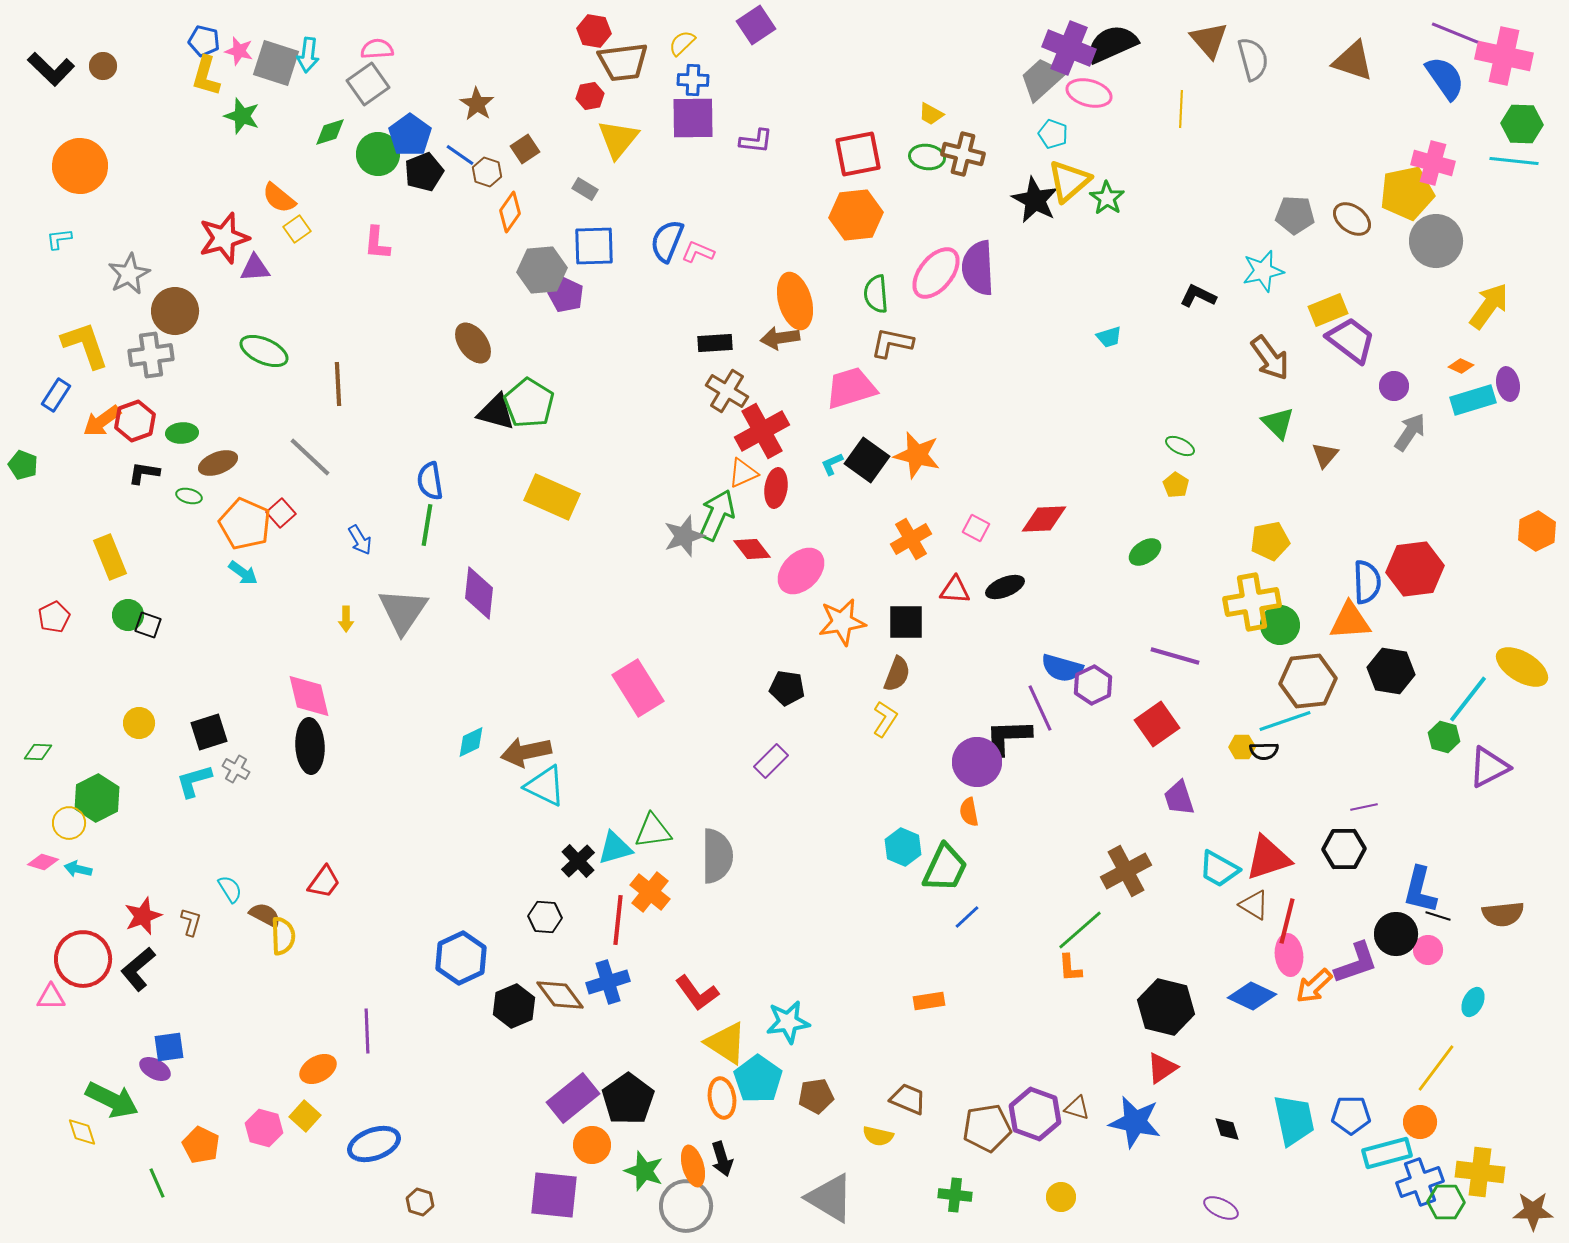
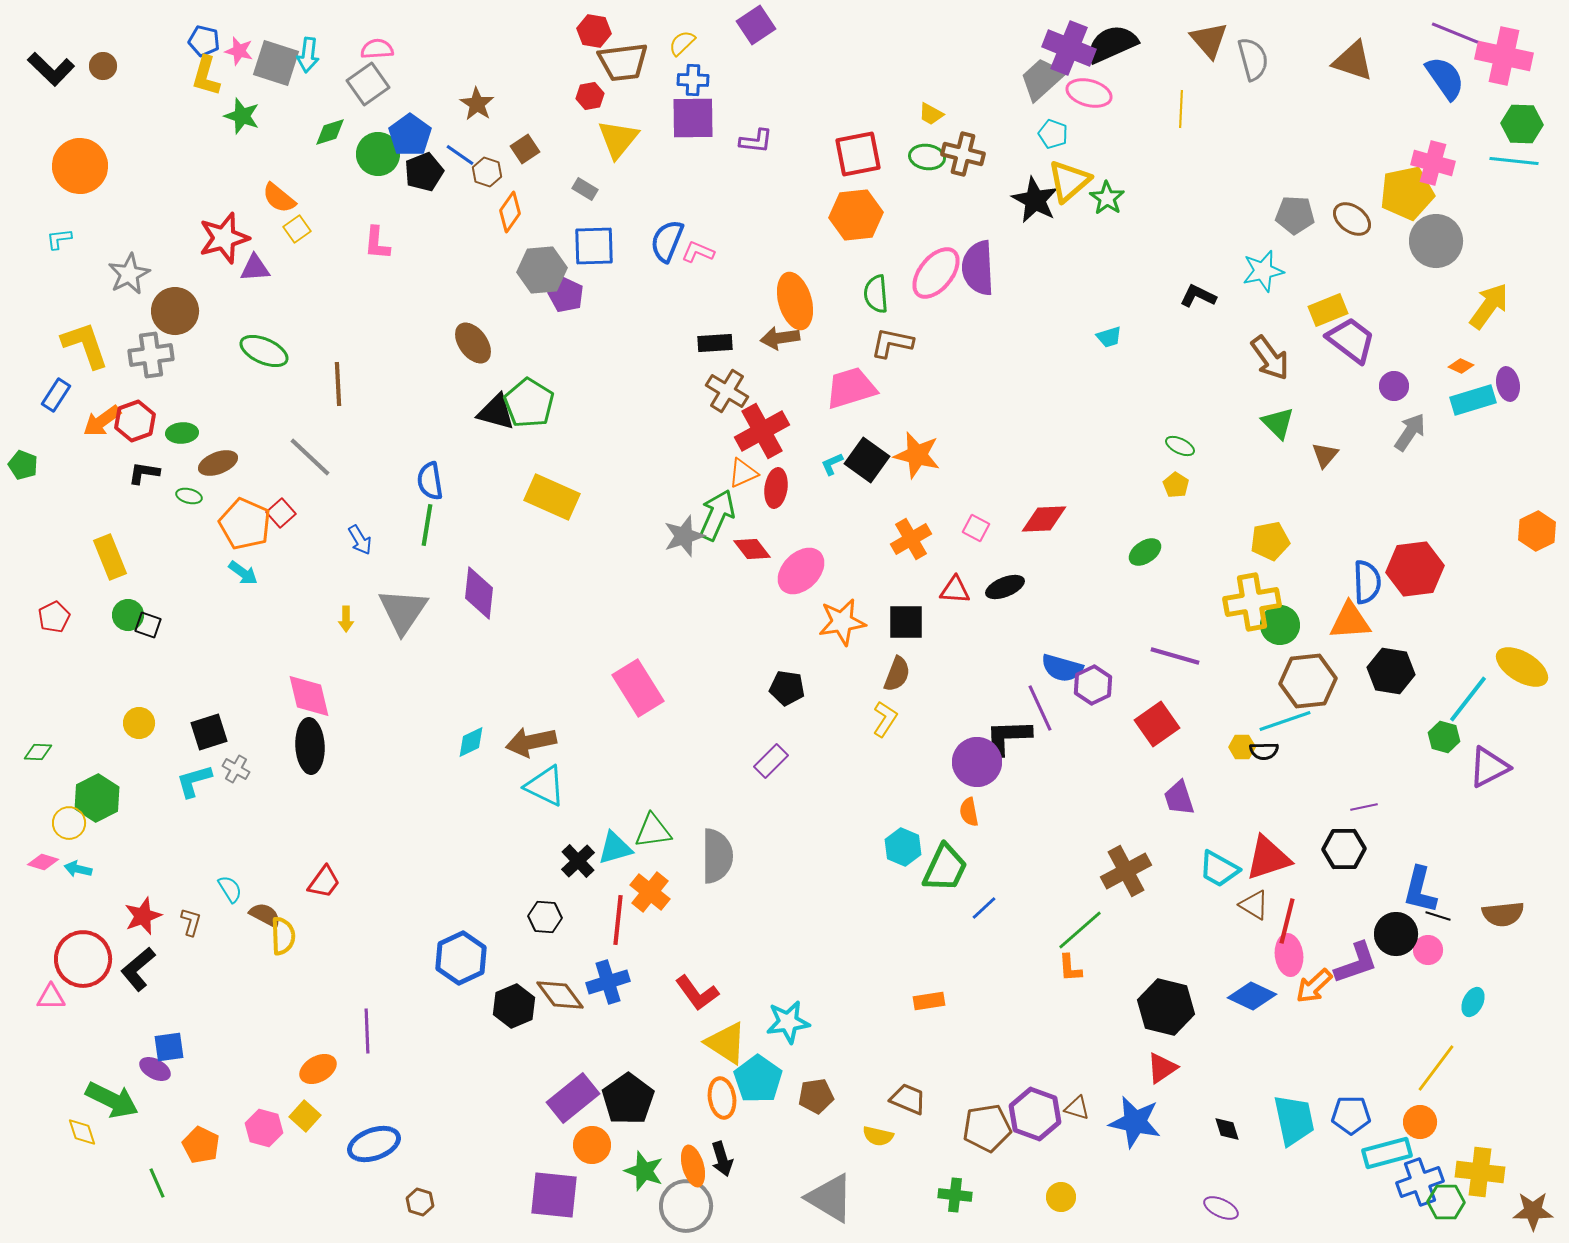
brown arrow at (526, 752): moved 5 px right, 10 px up
blue line at (967, 917): moved 17 px right, 9 px up
